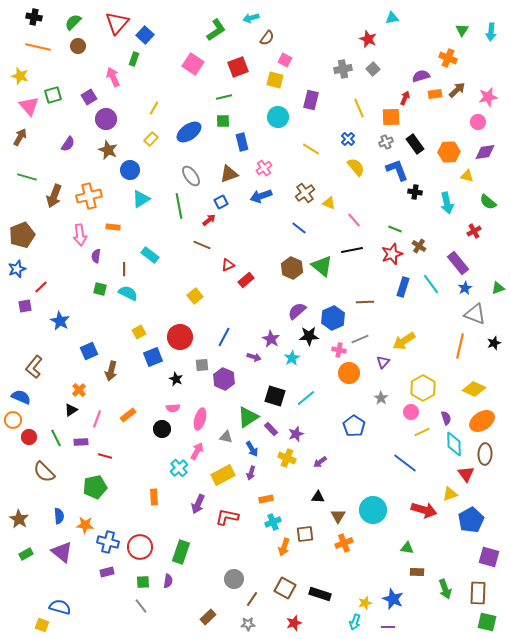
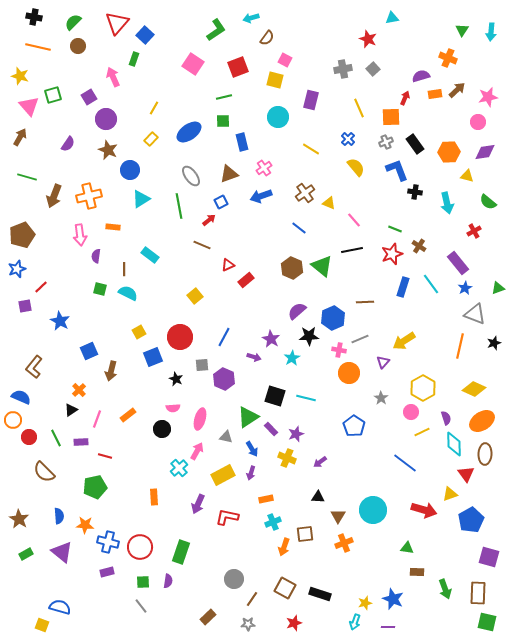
cyan line at (306, 398): rotated 54 degrees clockwise
